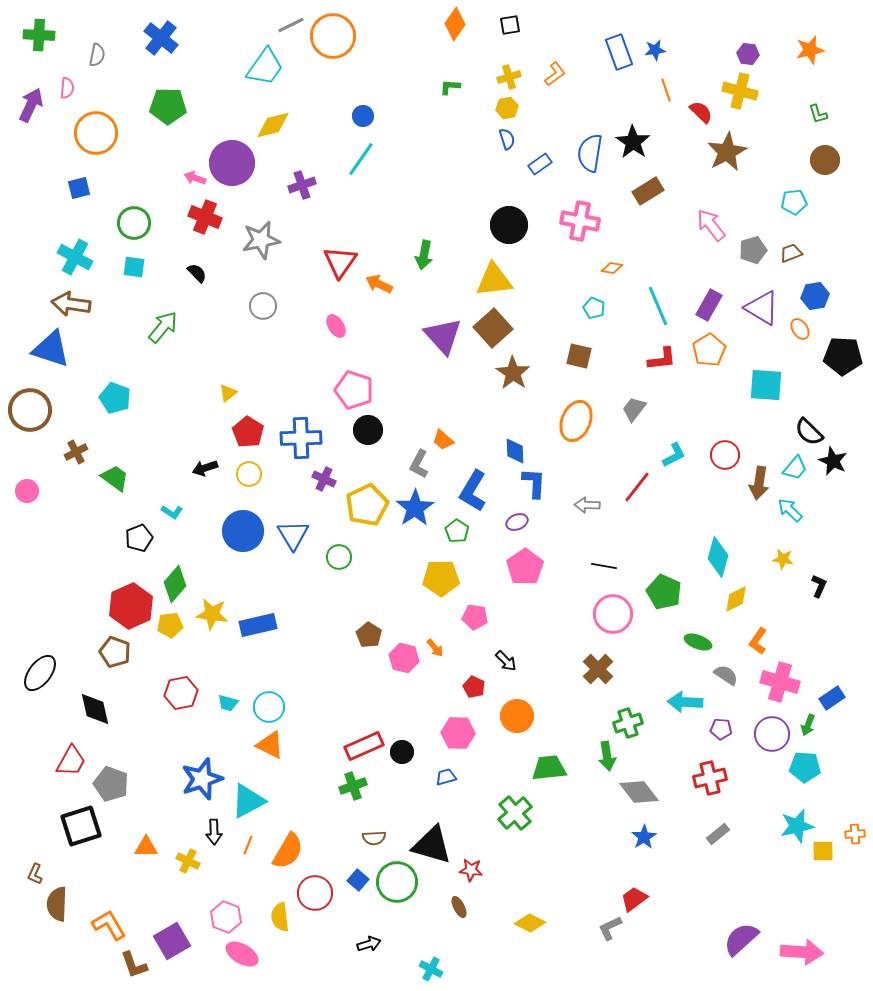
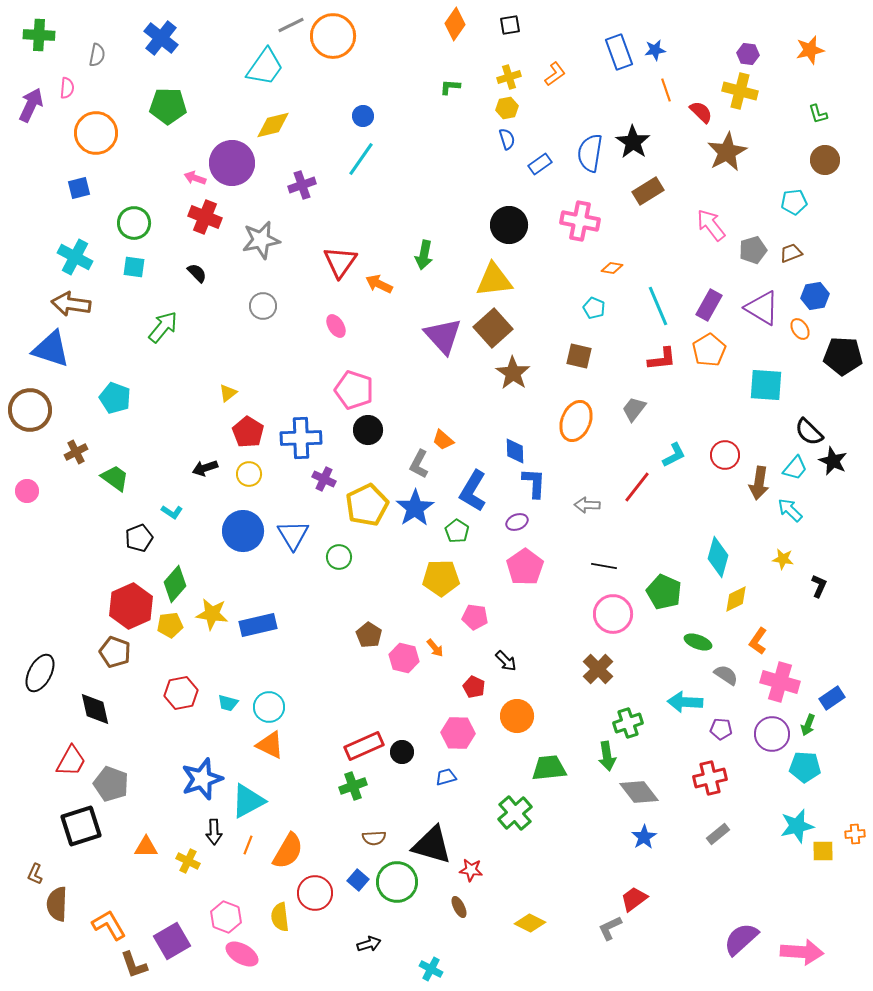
black ellipse at (40, 673): rotated 9 degrees counterclockwise
